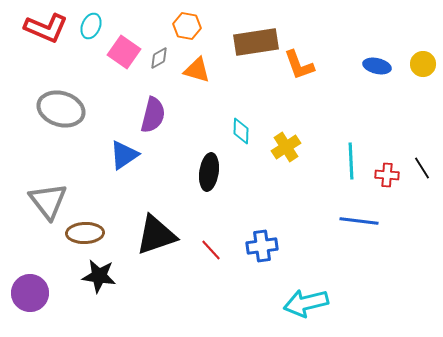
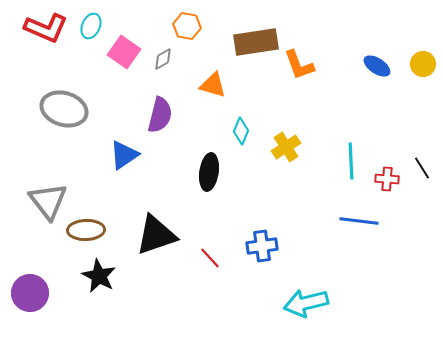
gray diamond: moved 4 px right, 1 px down
blue ellipse: rotated 20 degrees clockwise
orange triangle: moved 16 px right, 15 px down
gray ellipse: moved 3 px right
purple semicircle: moved 7 px right
cyan diamond: rotated 20 degrees clockwise
red cross: moved 4 px down
brown ellipse: moved 1 px right, 3 px up
red line: moved 1 px left, 8 px down
black star: rotated 20 degrees clockwise
